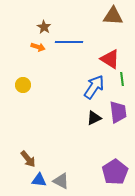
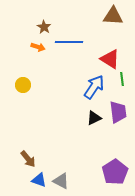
blue triangle: rotated 14 degrees clockwise
